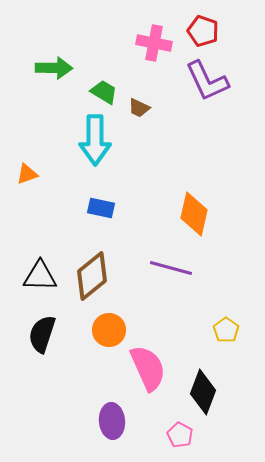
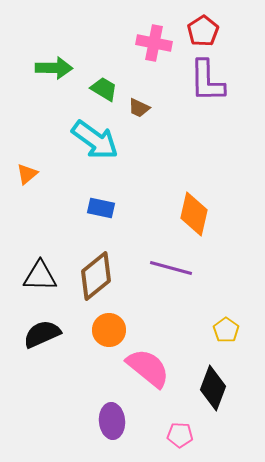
red pentagon: rotated 20 degrees clockwise
purple L-shape: rotated 24 degrees clockwise
green trapezoid: moved 3 px up
cyan arrow: rotated 54 degrees counterclockwise
orange triangle: rotated 20 degrees counterclockwise
brown diamond: moved 4 px right
black semicircle: rotated 48 degrees clockwise
pink semicircle: rotated 27 degrees counterclockwise
black diamond: moved 10 px right, 4 px up
pink pentagon: rotated 25 degrees counterclockwise
